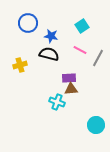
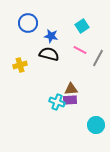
purple rectangle: moved 1 px right, 22 px down
